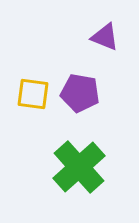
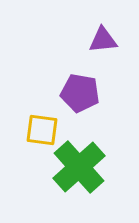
purple triangle: moved 2 px left, 3 px down; rotated 28 degrees counterclockwise
yellow square: moved 9 px right, 36 px down
